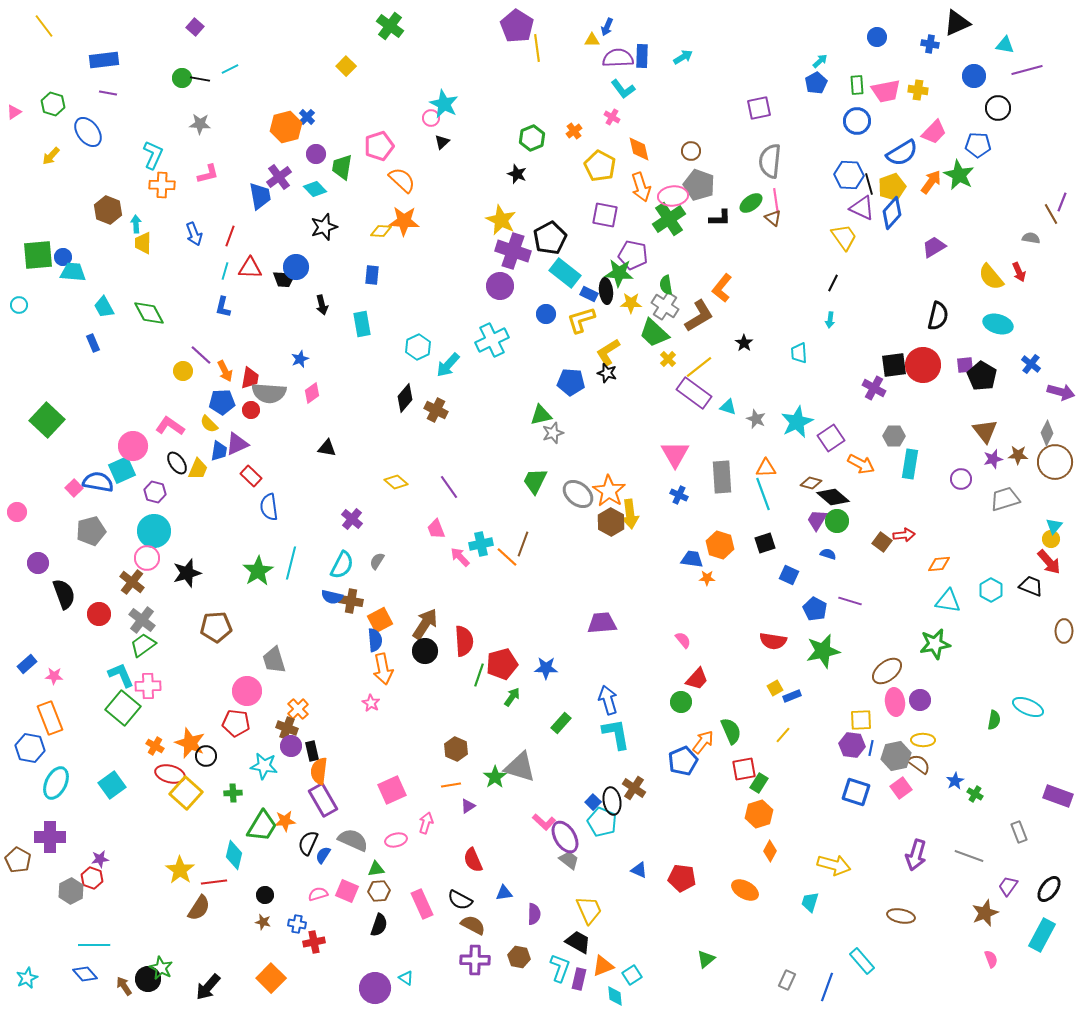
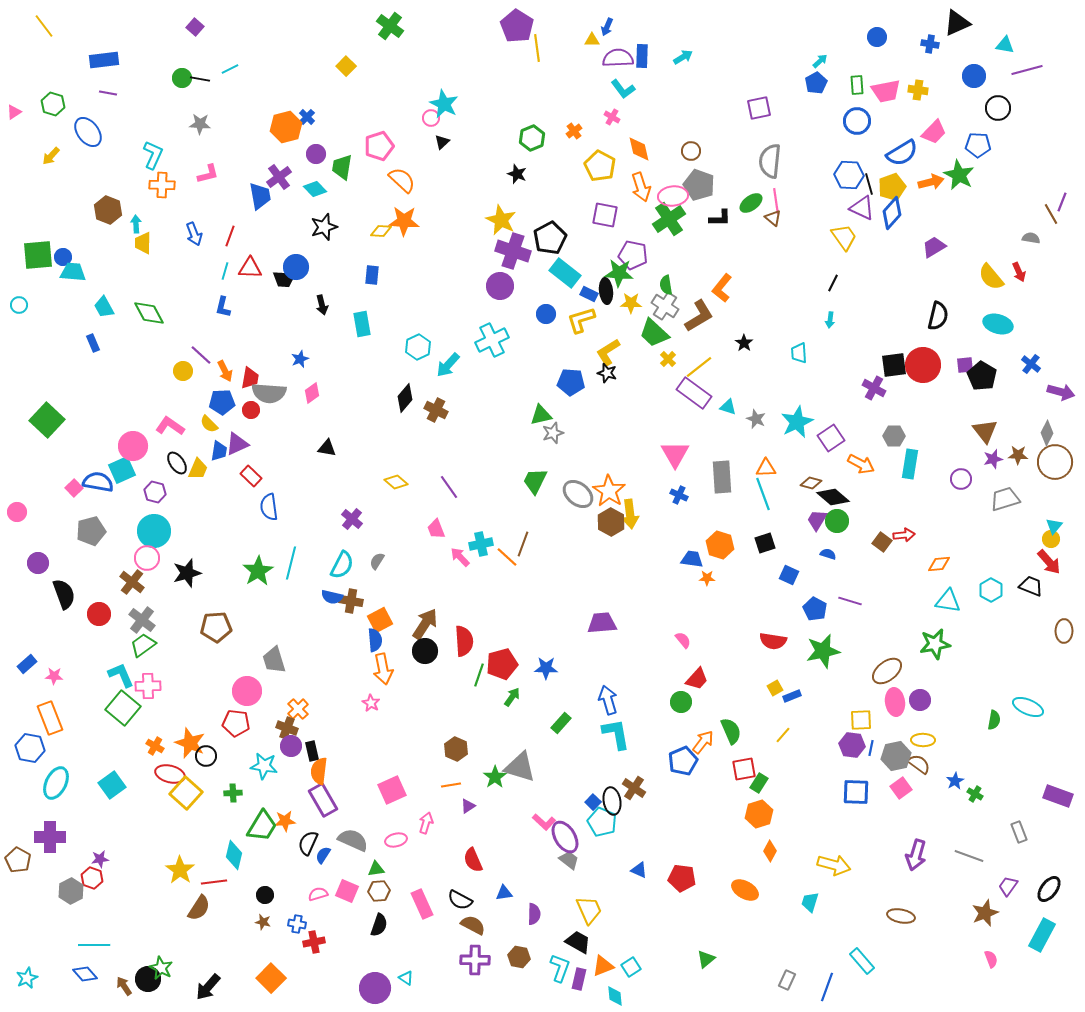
orange arrow at (931, 182): rotated 40 degrees clockwise
blue square at (856, 792): rotated 16 degrees counterclockwise
cyan square at (632, 975): moved 1 px left, 8 px up
